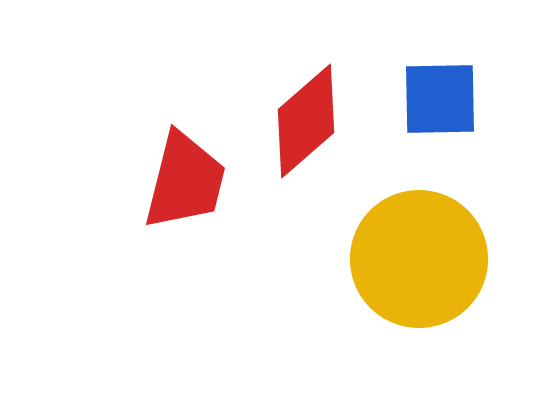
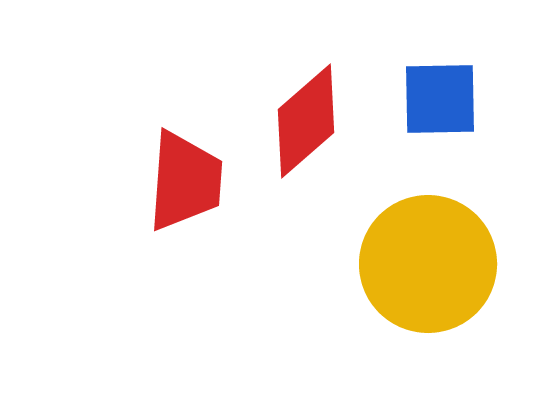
red trapezoid: rotated 10 degrees counterclockwise
yellow circle: moved 9 px right, 5 px down
